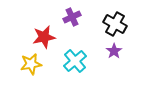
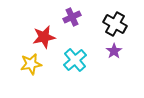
cyan cross: moved 1 px up
